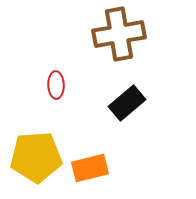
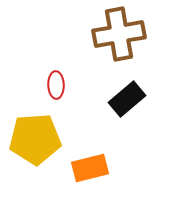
black rectangle: moved 4 px up
yellow pentagon: moved 1 px left, 18 px up
